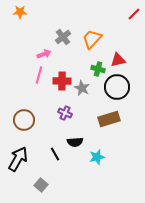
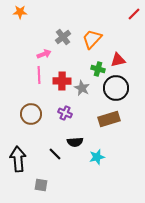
pink line: rotated 18 degrees counterclockwise
black circle: moved 1 px left, 1 px down
brown circle: moved 7 px right, 6 px up
black line: rotated 16 degrees counterclockwise
black arrow: rotated 35 degrees counterclockwise
gray square: rotated 32 degrees counterclockwise
